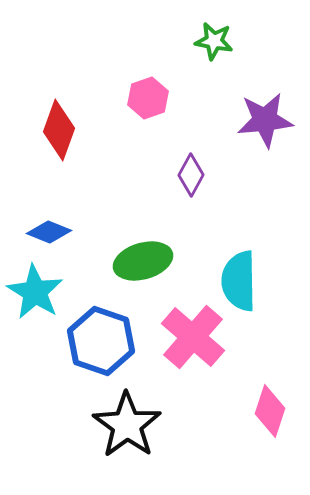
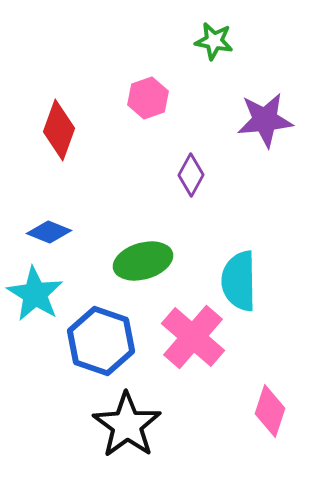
cyan star: moved 2 px down
